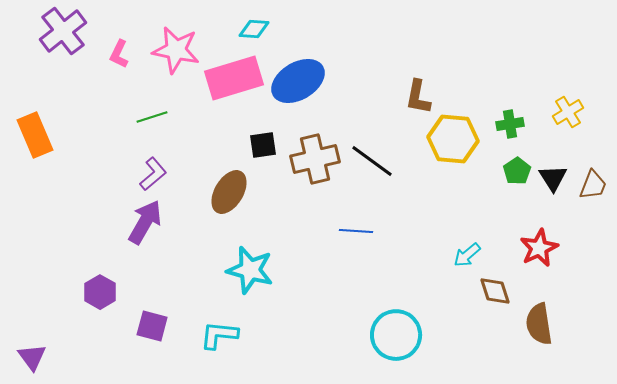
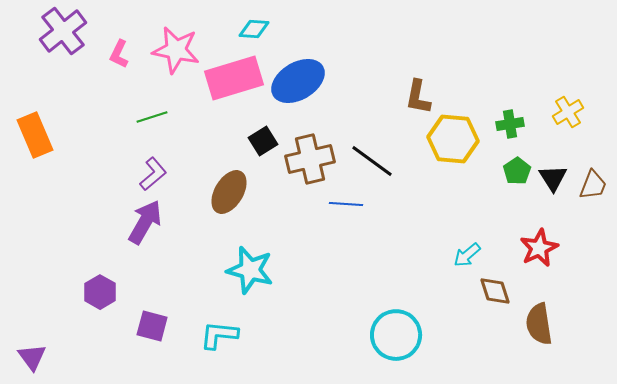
black square: moved 4 px up; rotated 24 degrees counterclockwise
brown cross: moved 5 px left
blue line: moved 10 px left, 27 px up
